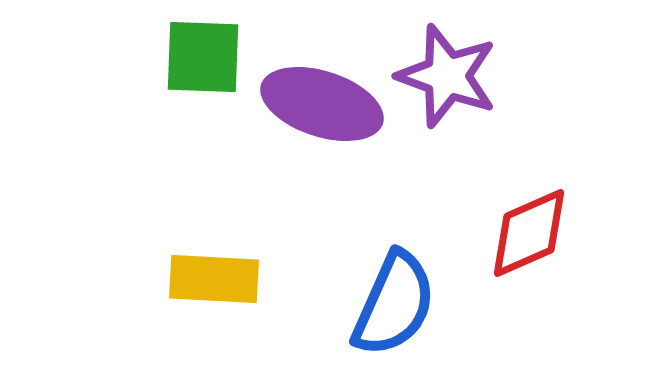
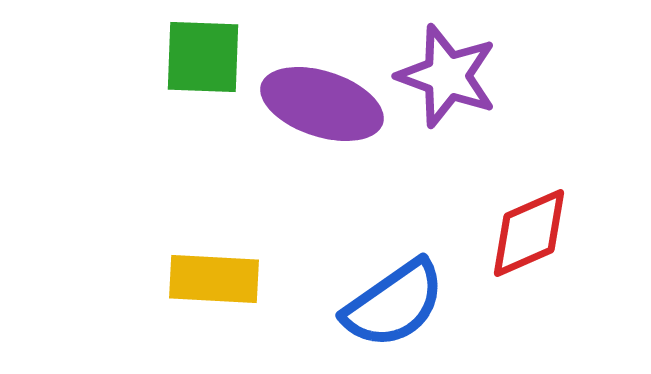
blue semicircle: rotated 31 degrees clockwise
